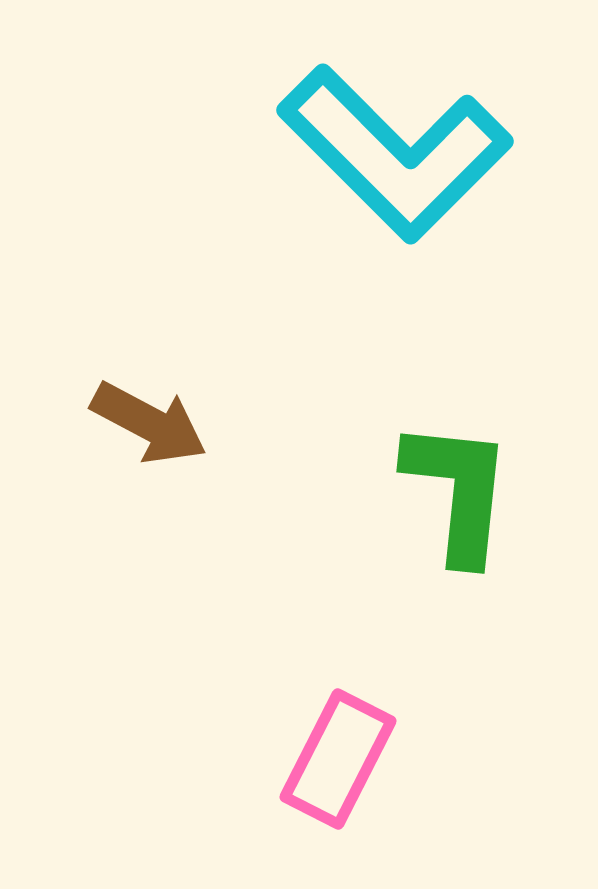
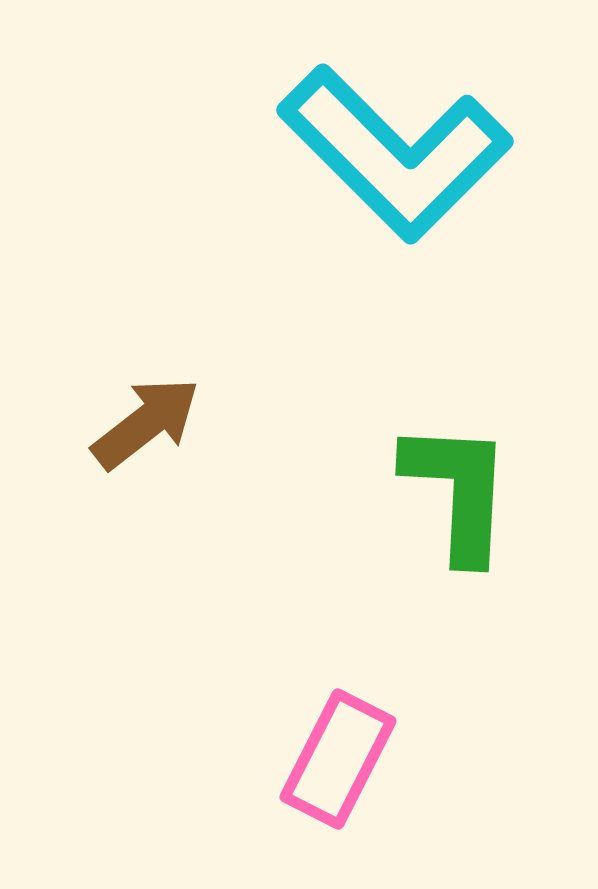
brown arrow: moved 3 px left; rotated 66 degrees counterclockwise
green L-shape: rotated 3 degrees counterclockwise
